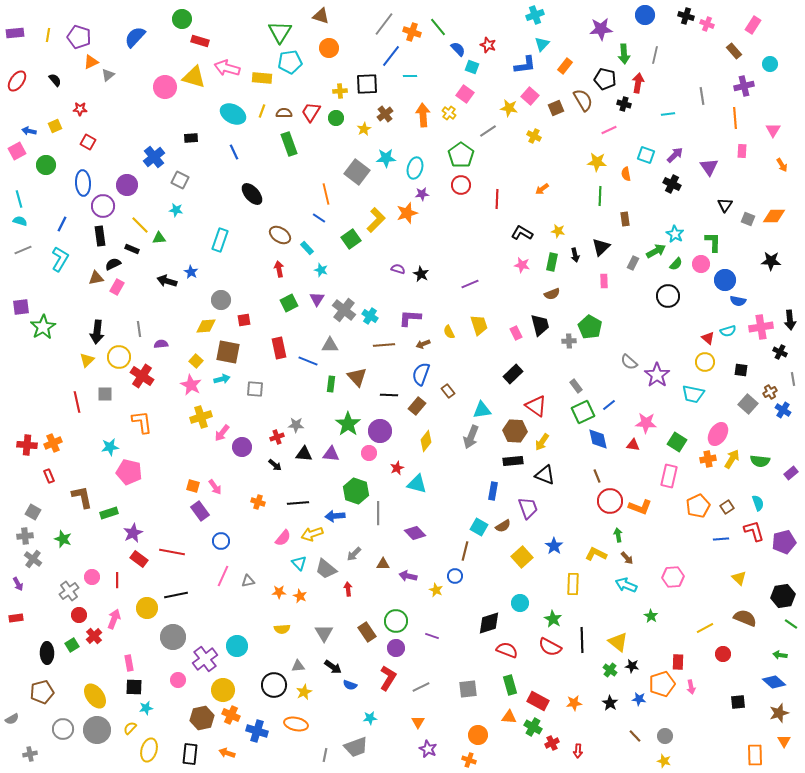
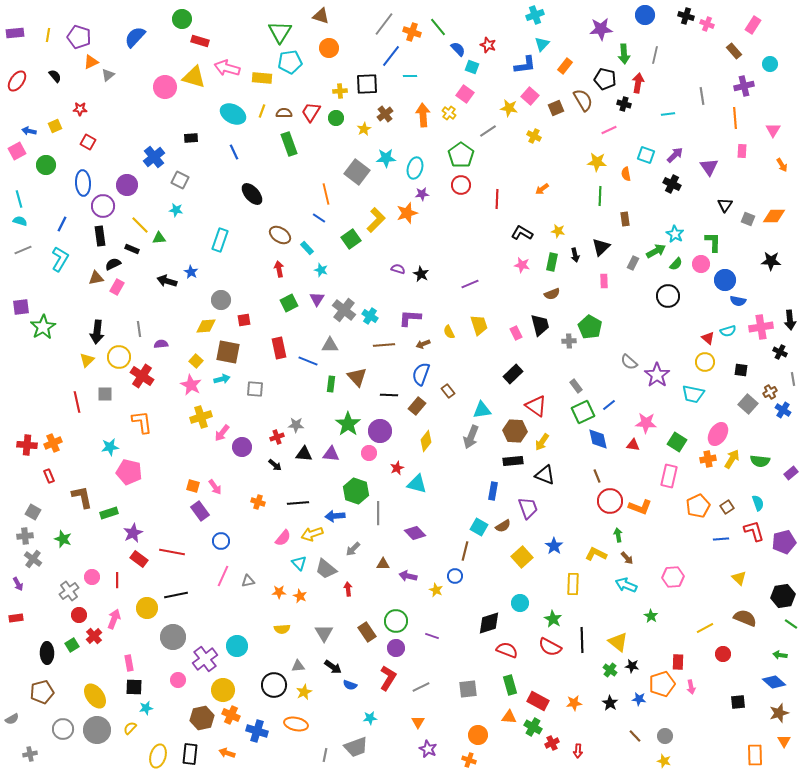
black semicircle at (55, 80): moved 4 px up
gray arrow at (354, 554): moved 1 px left, 5 px up
yellow ellipse at (149, 750): moved 9 px right, 6 px down
